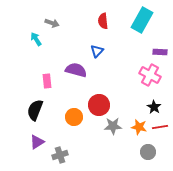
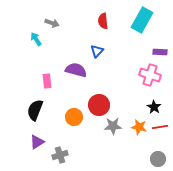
pink cross: rotated 10 degrees counterclockwise
gray circle: moved 10 px right, 7 px down
